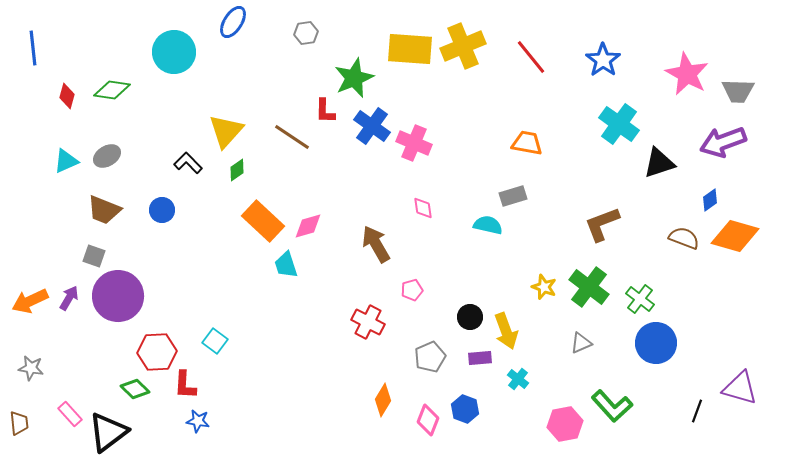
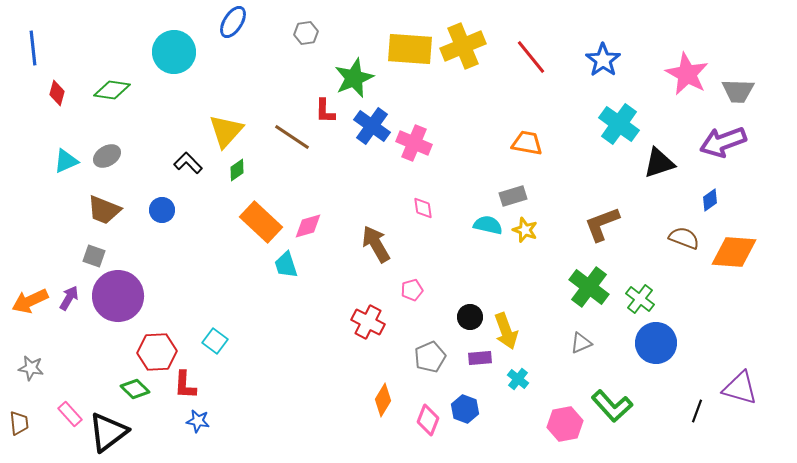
red diamond at (67, 96): moved 10 px left, 3 px up
orange rectangle at (263, 221): moved 2 px left, 1 px down
orange diamond at (735, 236): moved 1 px left, 16 px down; rotated 12 degrees counterclockwise
yellow star at (544, 287): moved 19 px left, 57 px up
